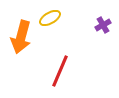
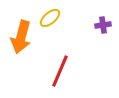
yellow ellipse: rotated 10 degrees counterclockwise
purple cross: rotated 21 degrees clockwise
